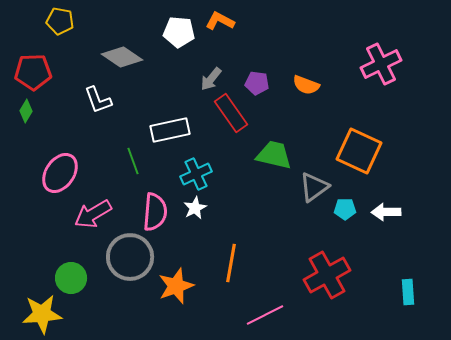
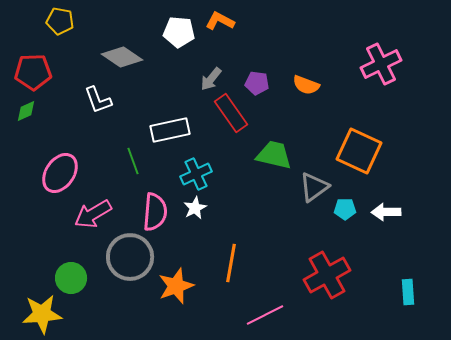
green diamond: rotated 35 degrees clockwise
